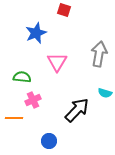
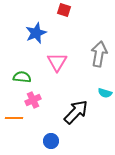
black arrow: moved 1 px left, 2 px down
blue circle: moved 2 px right
